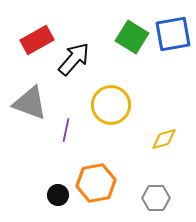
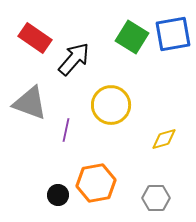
red rectangle: moved 2 px left, 2 px up; rotated 64 degrees clockwise
